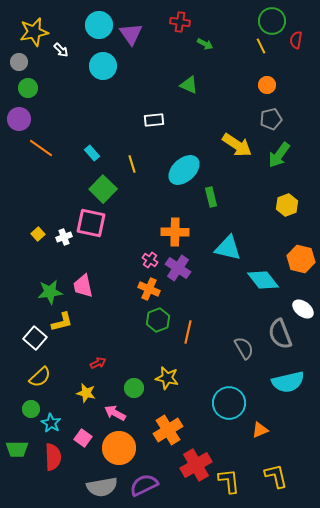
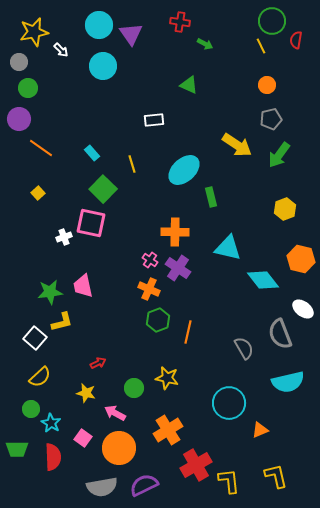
yellow hexagon at (287, 205): moved 2 px left, 4 px down
yellow square at (38, 234): moved 41 px up
